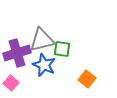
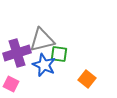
green square: moved 3 px left, 5 px down
pink square: moved 1 px down; rotated 14 degrees counterclockwise
